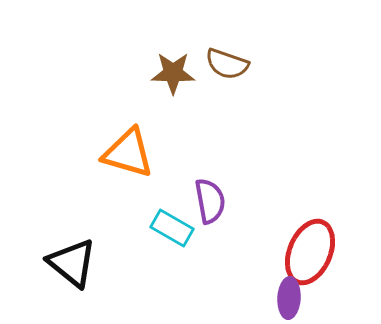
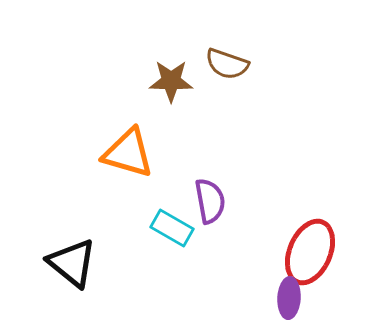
brown star: moved 2 px left, 8 px down
